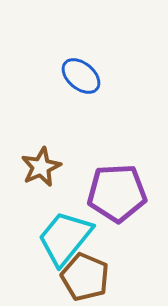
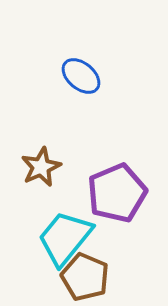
purple pentagon: rotated 20 degrees counterclockwise
